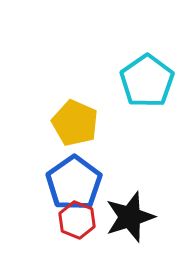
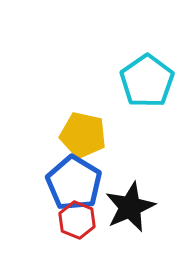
yellow pentagon: moved 8 px right, 12 px down; rotated 12 degrees counterclockwise
blue pentagon: rotated 6 degrees counterclockwise
black star: moved 10 px up; rotated 6 degrees counterclockwise
